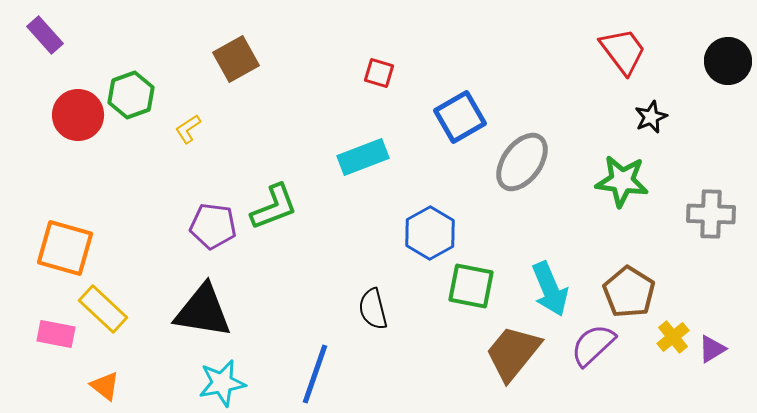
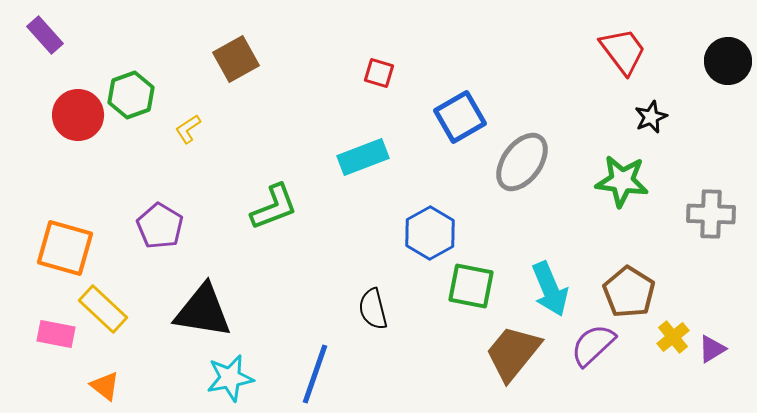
purple pentagon: moved 53 px left; rotated 24 degrees clockwise
cyan star: moved 8 px right, 5 px up
